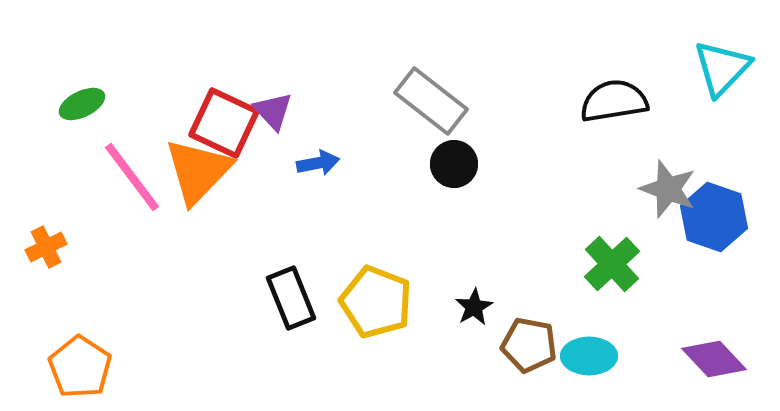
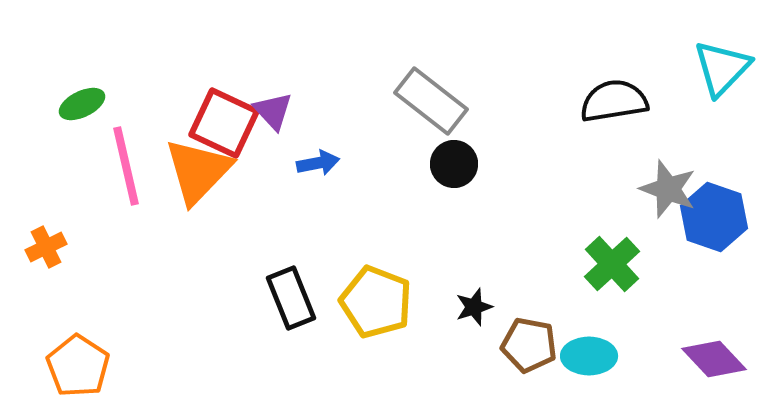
pink line: moved 6 px left, 11 px up; rotated 24 degrees clockwise
black star: rotated 12 degrees clockwise
orange pentagon: moved 2 px left, 1 px up
